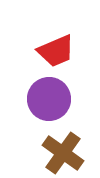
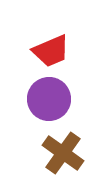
red trapezoid: moved 5 px left
